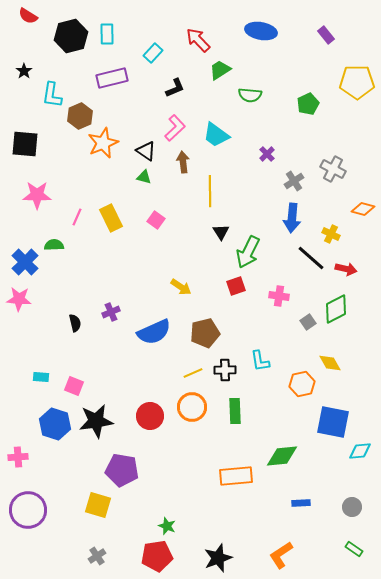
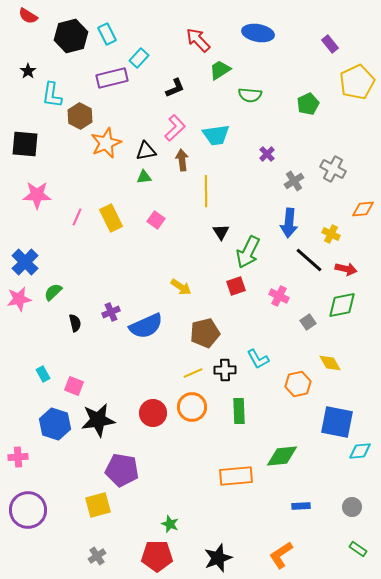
blue ellipse at (261, 31): moved 3 px left, 2 px down
cyan rectangle at (107, 34): rotated 25 degrees counterclockwise
purple rectangle at (326, 35): moved 4 px right, 9 px down
cyan rectangle at (153, 53): moved 14 px left, 5 px down
black star at (24, 71): moved 4 px right
yellow pentagon at (357, 82): rotated 24 degrees counterclockwise
brown hexagon at (80, 116): rotated 10 degrees counterclockwise
cyan trapezoid at (216, 135): rotated 44 degrees counterclockwise
orange star at (103, 143): moved 3 px right
black triangle at (146, 151): rotated 45 degrees counterclockwise
brown arrow at (183, 162): moved 1 px left, 2 px up
green triangle at (144, 177): rotated 21 degrees counterclockwise
yellow line at (210, 191): moved 4 px left
orange diamond at (363, 209): rotated 20 degrees counterclockwise
blue arrow at (292, 218): moved 3 px left, 5 px down
green semicircle at (54, 245): moved 1 px left, 47 px down; rotated 42 degrees counterclockwise
black line at (311, 258): moved 2 px left, 2 px down
pink cross at (279, 296): rotated 18 degrees clockwise
pink star at (19, 299): rotated 15 degrees counterclockwise
green diamond at (336, 309): moved 6 px right, 4 px up; rotated 16 degrees clockwise
blue semicircle at (154, 332): moved 8 px left, 6 px up
cyan L-shape at (260, 361): moved 2 px left, 2 px up; rotated 20 degrees counterclockwise
cyan rectangle at (41, 377): moved 2 px right, 3 px up; rotated 56 degrees clockwise
orange hexagon at (302, 384): moved 4 px left
green rectangle at (235, 411): moved 4 px right
red circle at (150, 416): moved 3 px right, 3 px up
black star at (96, 421): moved 2 px right, 1 px up
blue square at (333, 422): moved 4 px right
blue rectangle at (301, 503): moved 3 px down
yellow square at (98, 505): rotated 32 degrees counterclockwise
green star at (167, 526): moved 3 px right, 2 px up
green rectangle at (354, 549): moved 4 px right
red pentagon at (157, 556): rotated 8 degrees clockwise
